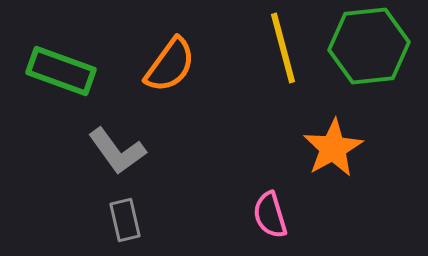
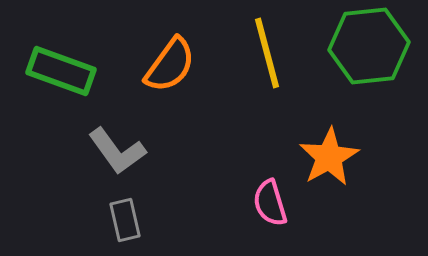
yellow line: moved 16 px left, 5 px down
orange star: moved 4 px left, 9 px down
pink semicircle: moved 12 px up
